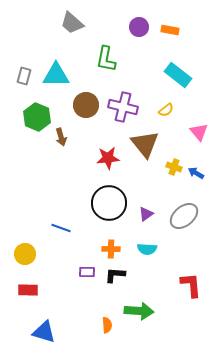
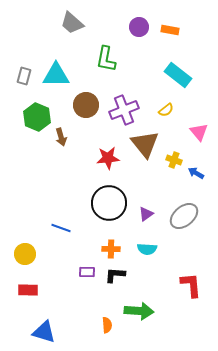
purple cross: moved 1 px right, 3 px down; rotated 36 degrees counterclockwise
yellow cross: moved 7 px up
